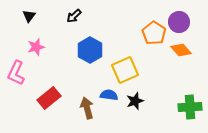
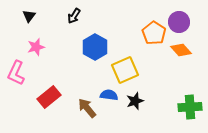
black arrow: rotated 14 degrees counterclockwise
blue hexagon: moved 5 px right, 3 px up
red rectangle: moved 1 px up
brown arrow: rotated 25 degrees counterclockwise
